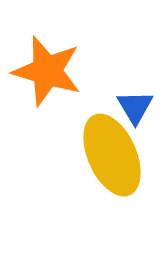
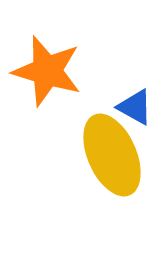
blue triangle: rotated 30 degrees counterclockwise
